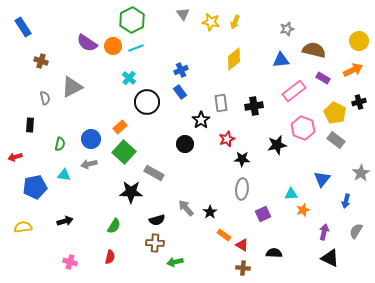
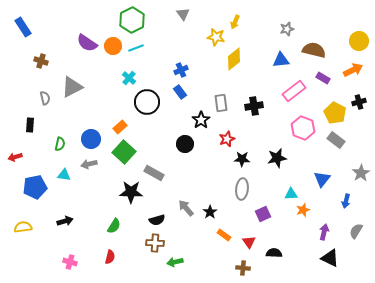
yellow star at (211, 22): moved 5 px right, 15 px down
black star at (277, 145): moved 13 px down
red triangle at (242, 245): moved 7 px right, 3 px up; rotated 24 degrees clockwise
